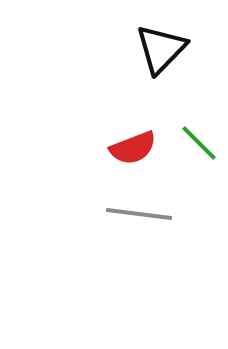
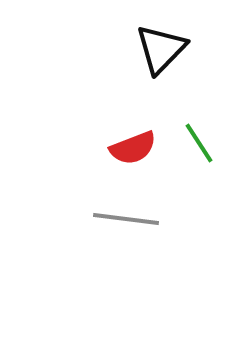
green line: rotated 12 degrees clockwise
gray line: moved 13 px left, 5 px down
